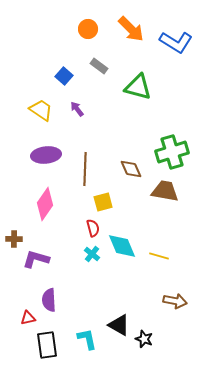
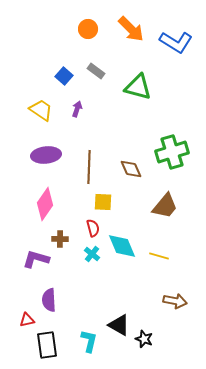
gray rectangle: moved 3 px left, 5 px down
purple arrow: rotated 56 degrees clockwise
brown line: moved 4 px right, 2 px up
brown trapezoid: moved 15 px down; rotated 120 degrees clockwise
yellow square: rotated 18 degrees clockwise
brown cross: moved 46 px right
red triangle: moved 1 px left, 2 px down
cyan L-shape: moved 2 px right, 2 px down; rotated 25 degrees clockwise
